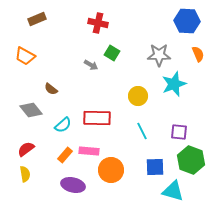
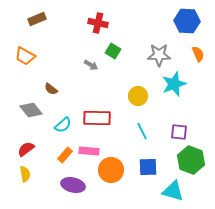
green square: moved 1 px right, 2 px up
blue square: moved 7 px left
